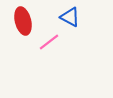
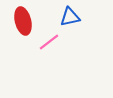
blue triangle: rotated 40 degrees counterclockwise
